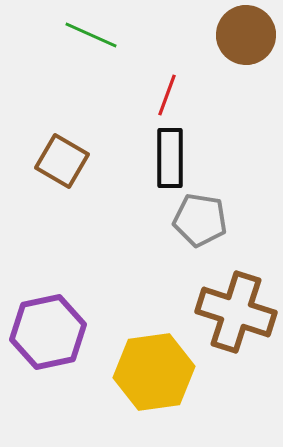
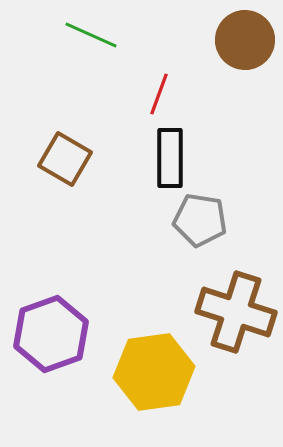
brown circle: moved 1 px left, 5 px down
red line: moved 8 px left, 1 px up
brown square: moved 3 px right, 2 px up
purple hexagon: moved 3 px right, 2 px down; rotated 8 degrees counterclockwise
